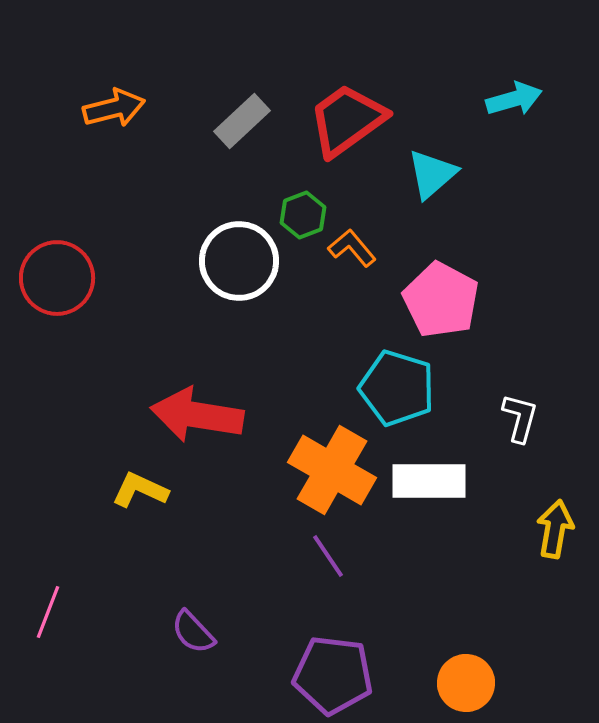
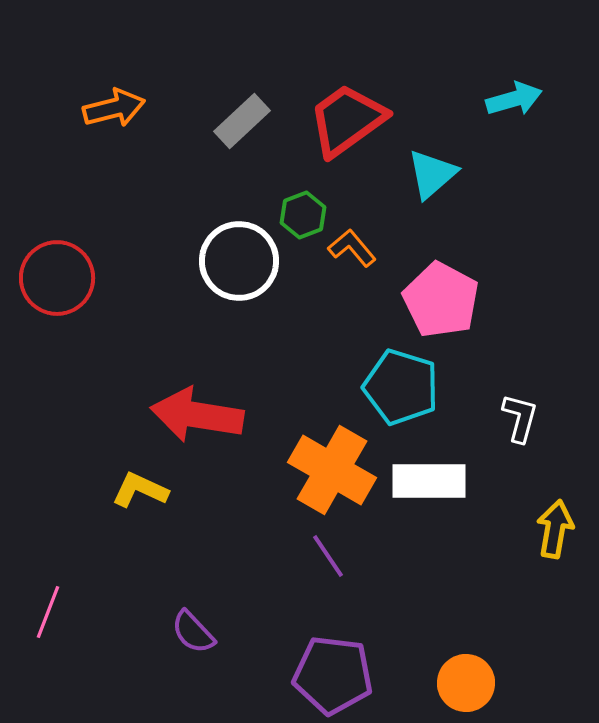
cyan pentagon: moved 4 px right, 1 px up
